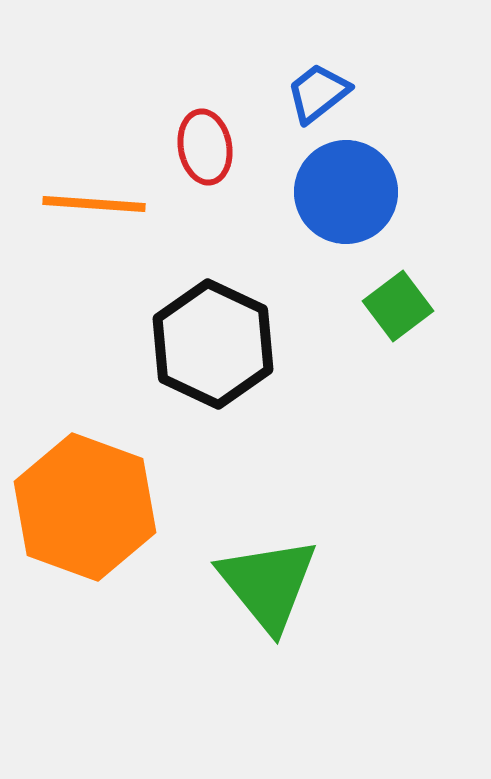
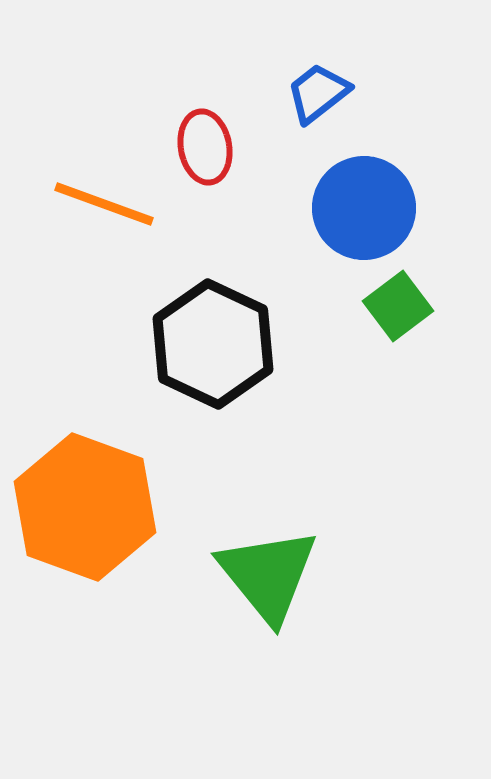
blue circle: moved 18 px right, 16 px down
orange line: moved 10 px right; rotated 16 degrees clockwise
green triangle: moved 9 px up
